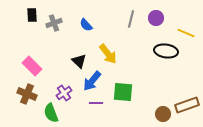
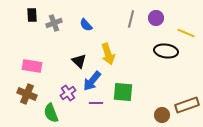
yellow arrow: rotated 20 degrees clockwise
pink rectangle: rotated 36 degrees counterclockwise
purple cross: moved 4 px right
brown circle: moved 1 px left, 1 px down
